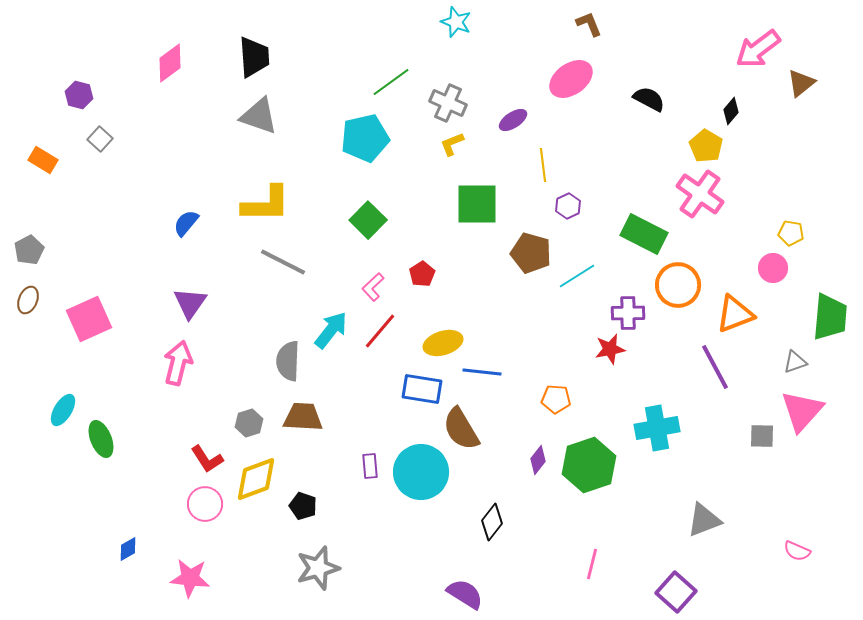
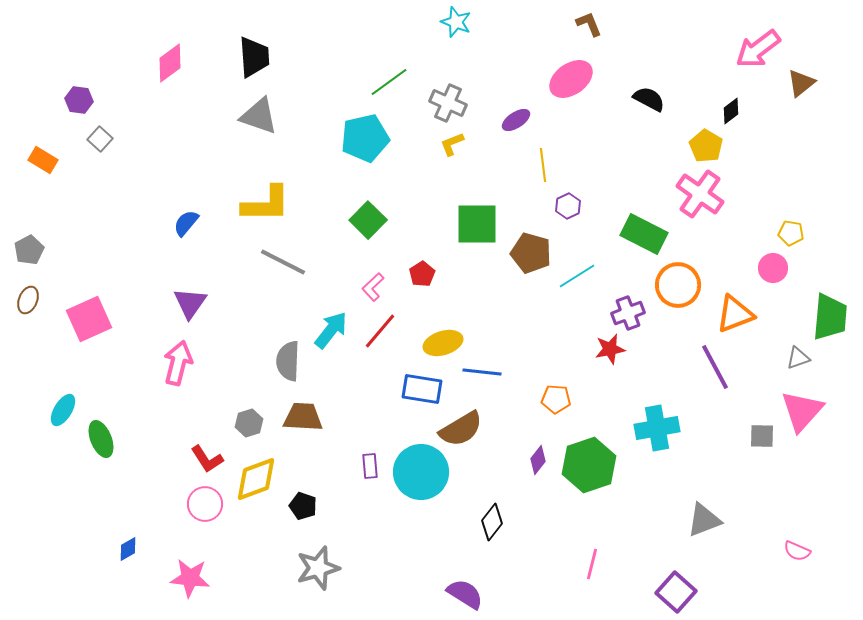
green line at (391, 82): moved 2 px left
purple hexagon at (79, 95): moved 5 px down; rotated 8 degrees counterclockwise
black diamond at (731, 111): rotated 12 degrees clockwise
purple ellipse at (513, 120): moved 3 px right
green square at (477, 204): moved 20 px down
purple cross at (628, 313): rotated 20 degrees counterclockwise
gray triangle at (795, 362): moved 3 px right, 4 px up
brown semicircle at (461, 429): rotated 90 degrees counterclockwise
